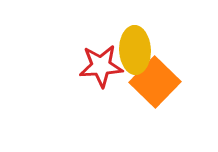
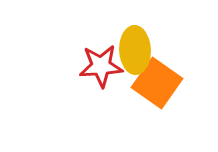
orange square: moved 2 px right, 1 px down; rotated 9 degrees counterclockwise
